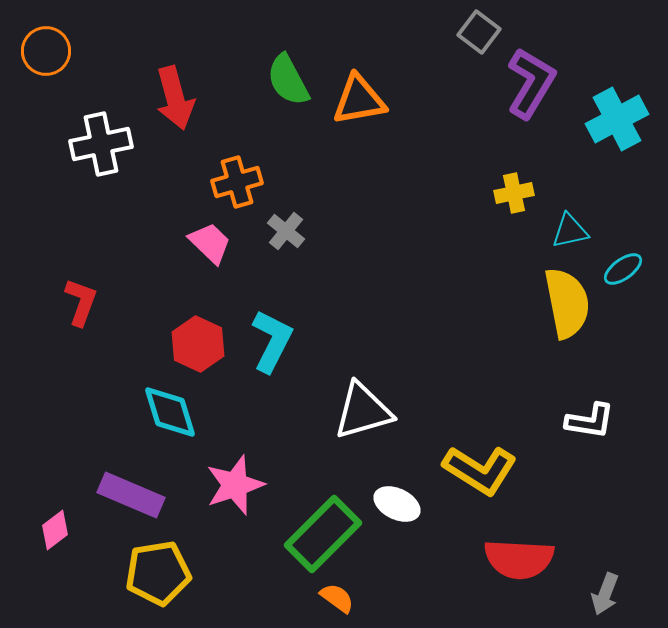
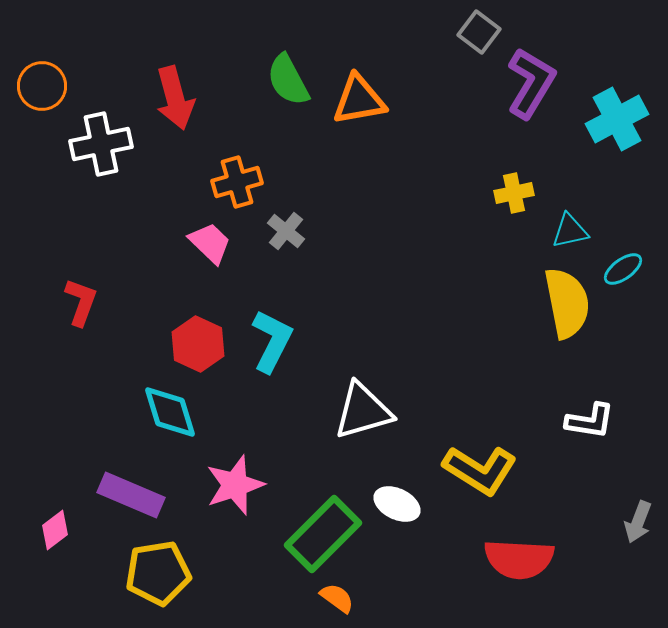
orange circle: moved 4 px left, 35 px down
gray arrow: moved 33 px right, 72 px up
